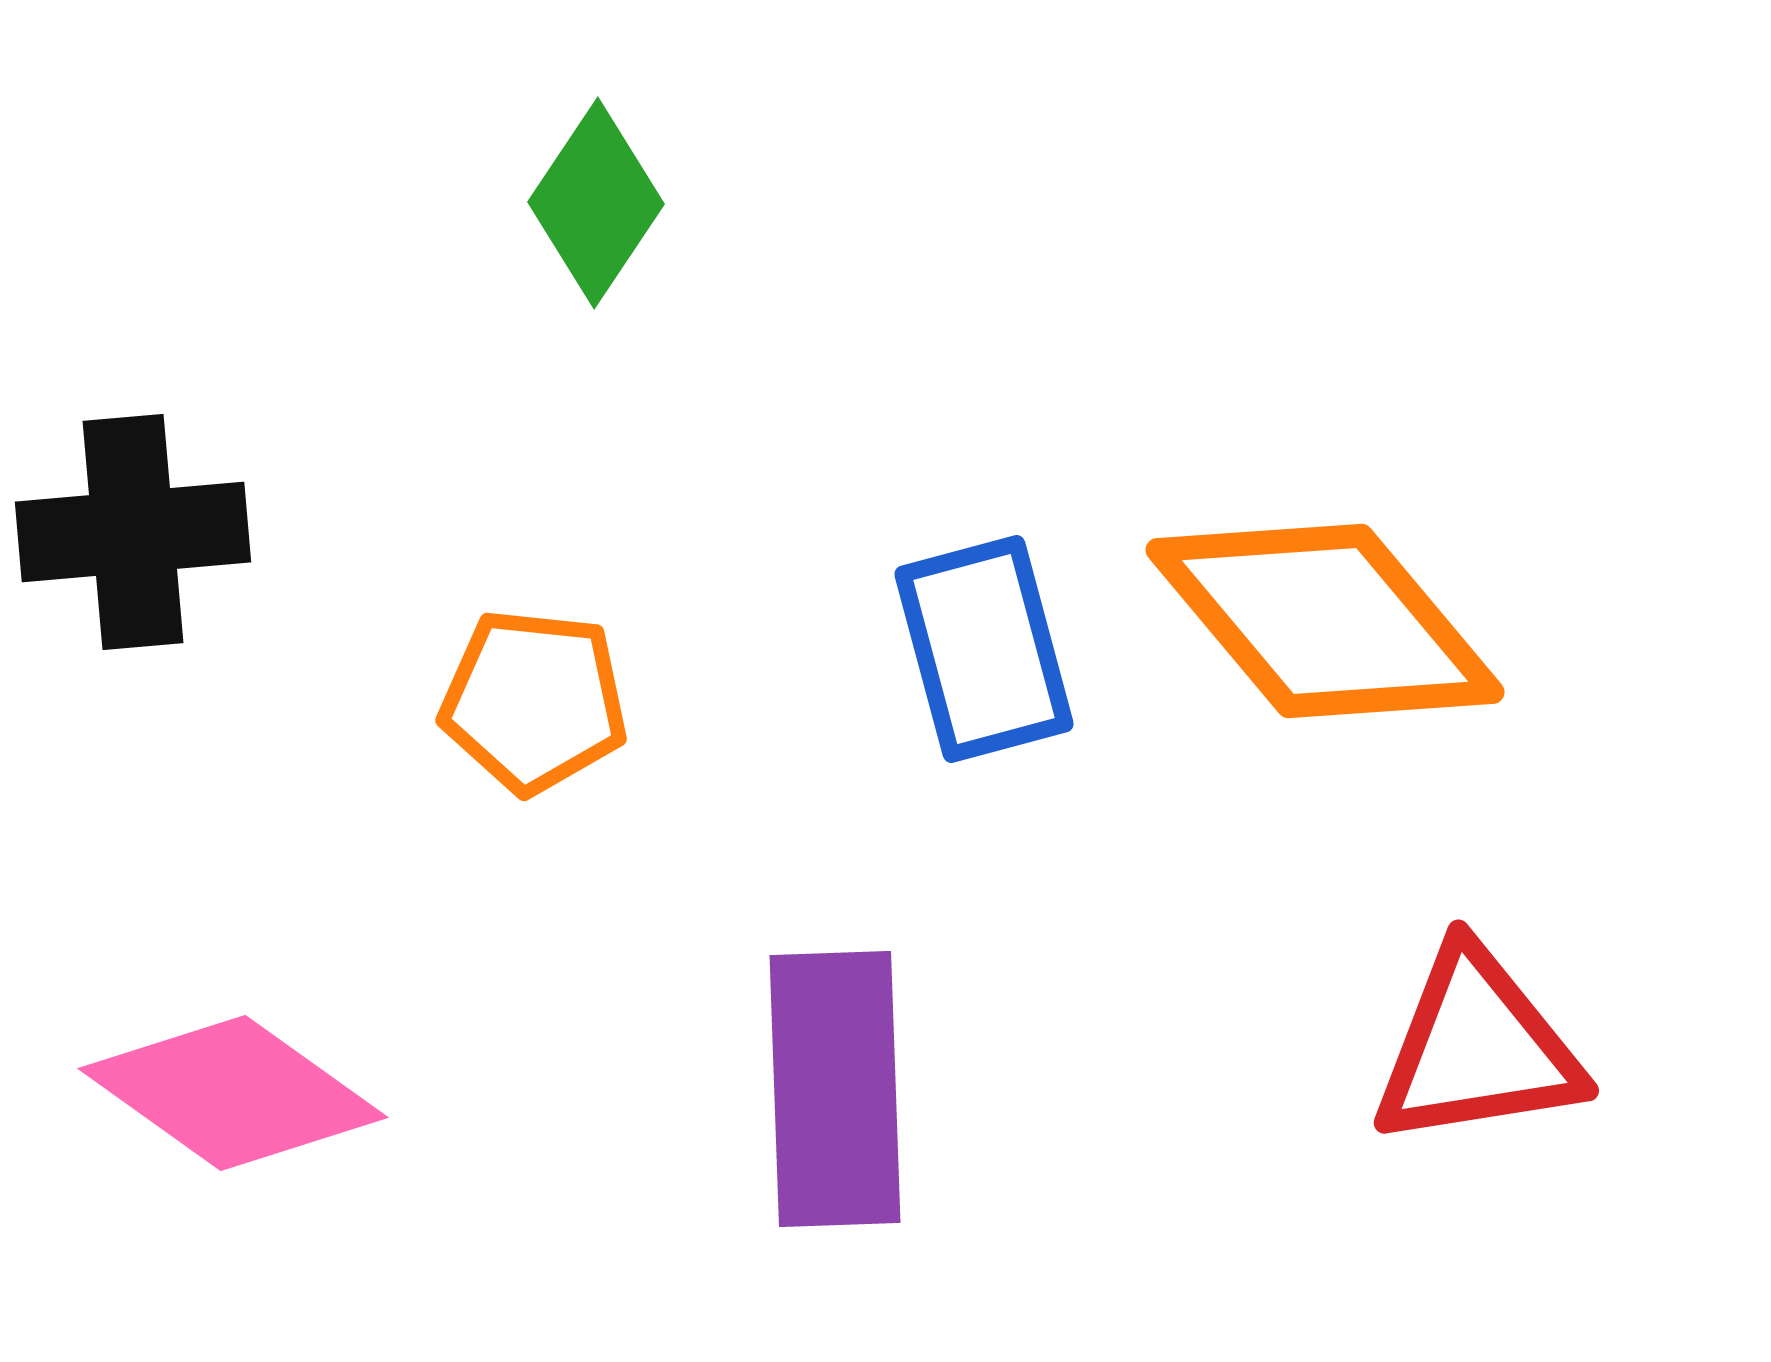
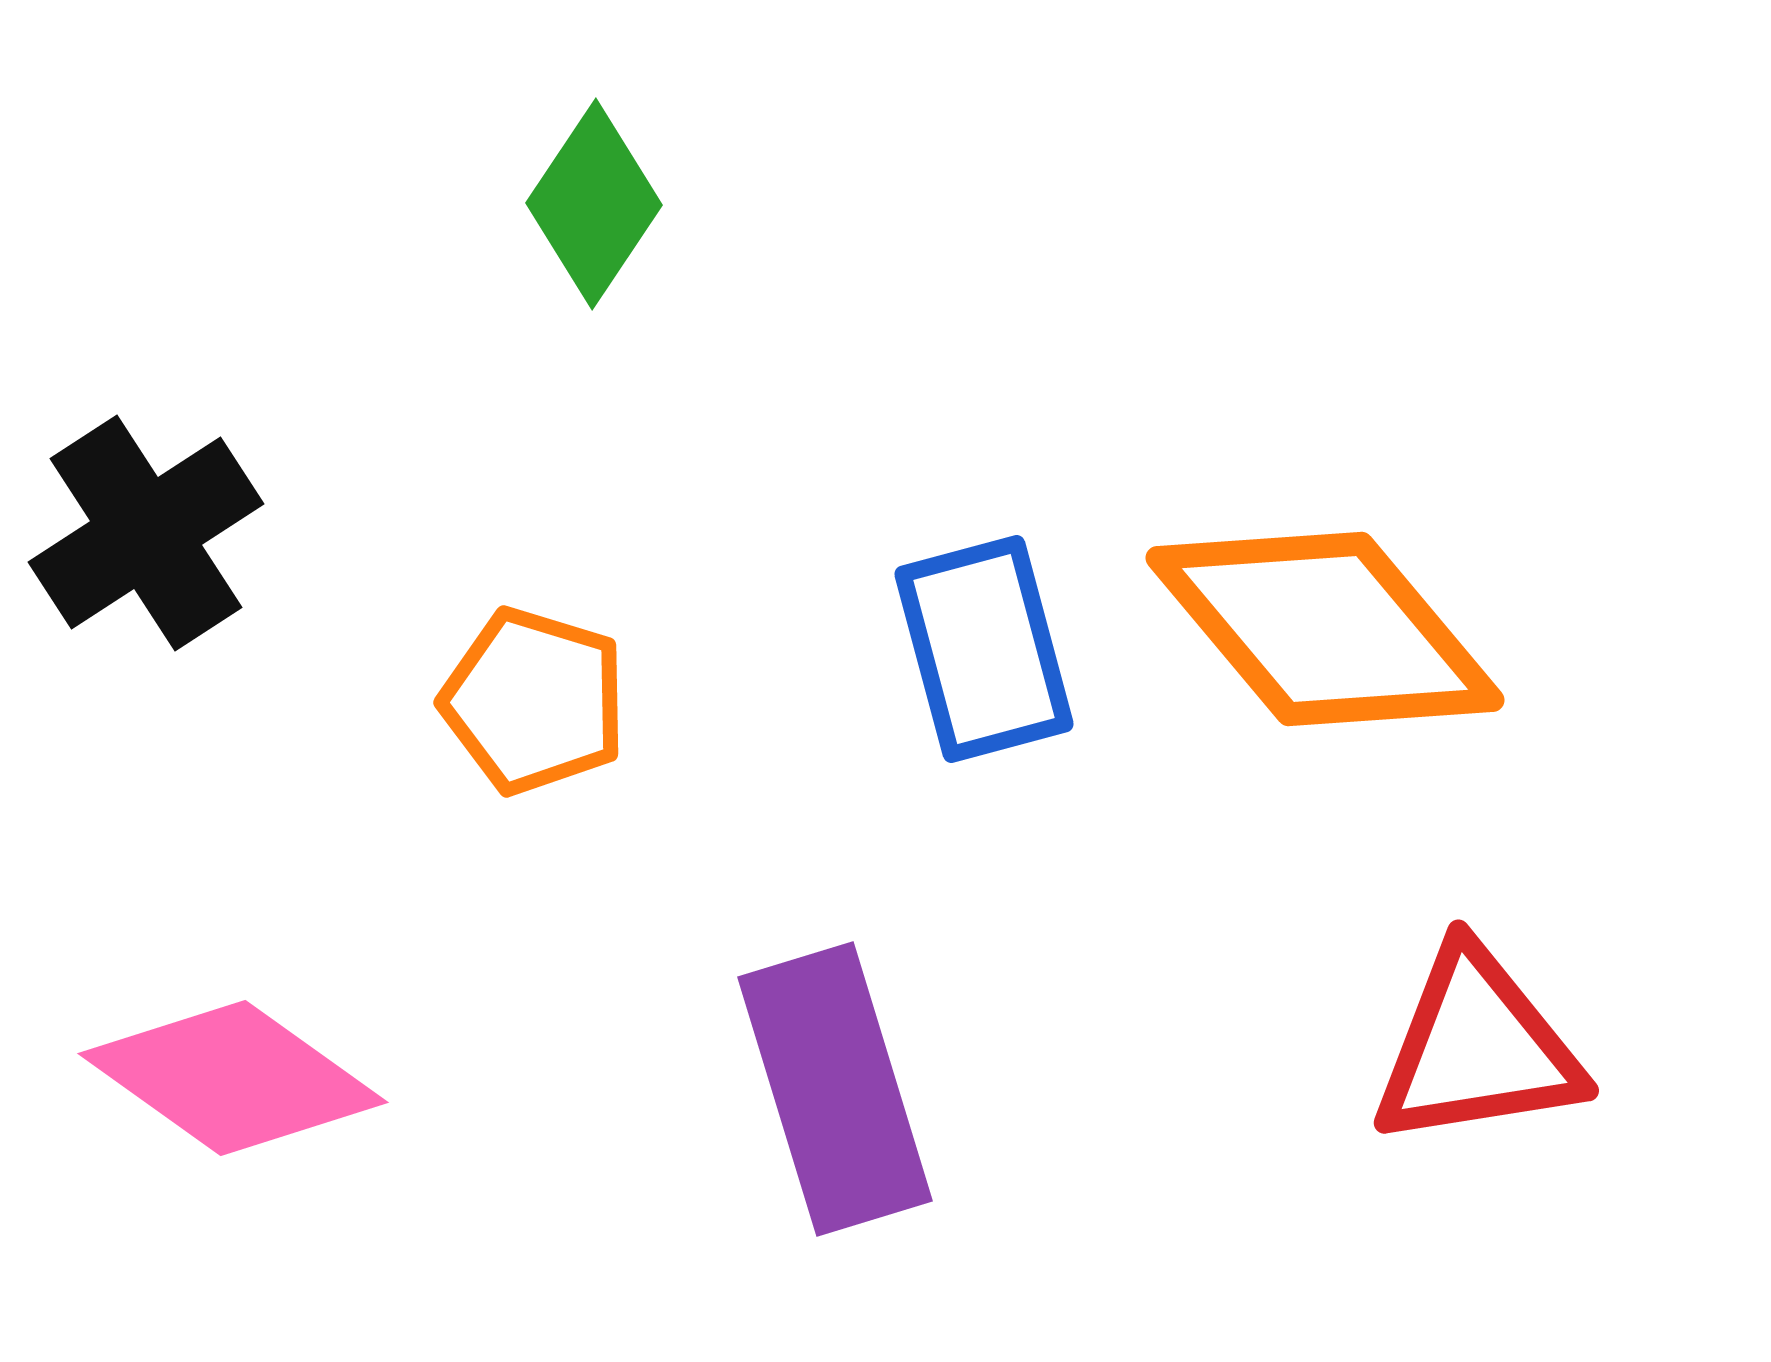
green diamond: moved 2 px left, 1 px down
black cross: moved 13 px right, 1 px down; rotated 28 degrees counterclockwise
orange diamond: moved 8 px down
orange pentagon: rotated 11 degrees clockwise
purple rectangle: rotated 15 degrees counterclockwise
pink diamond: moved 15 px up
